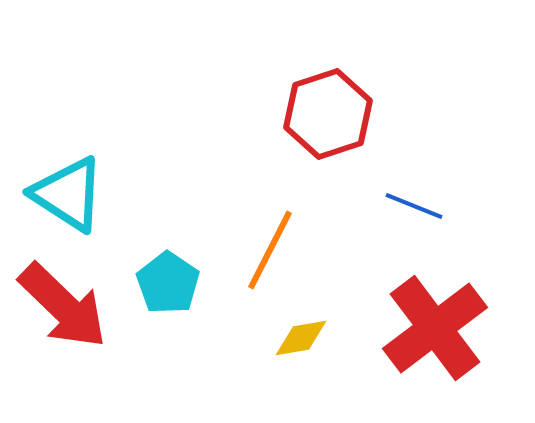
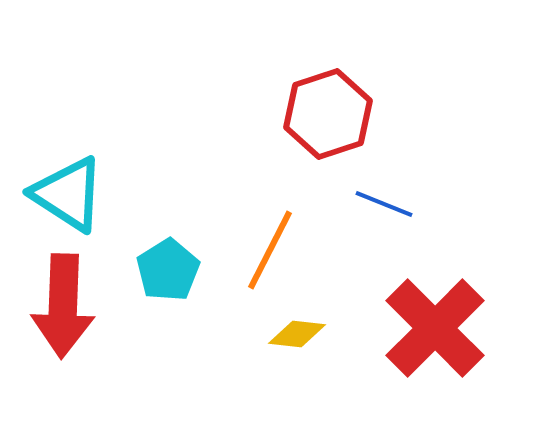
blue line: moved 30 px left, 2 px up
cyan pentagon: moved 13 px up; rotated 6 degrees clockwise
red arrow: rotated 48 degrees clockwise
red cross: rotated 8 degrees counterclockwise
yellow diamond: moved 4 px left, 4 px up; rotated 16 degrees clockwise
